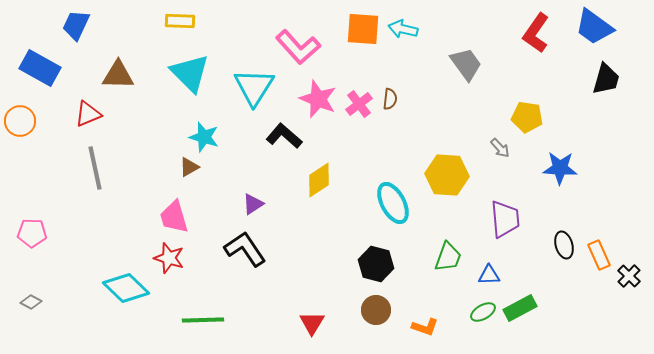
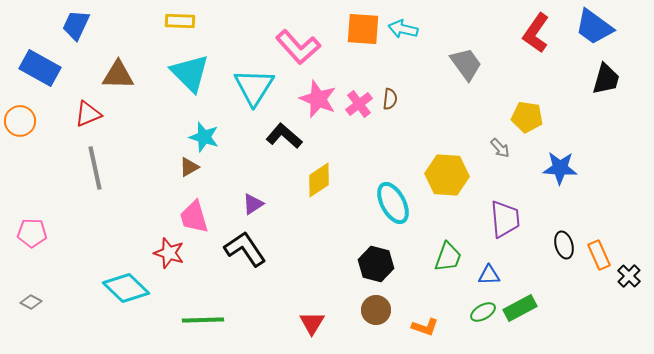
pink trapezoid at (174, 217): moved 20 px right
red star at (169, 258): moved 5 px up
